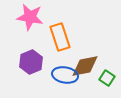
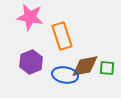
orange rectangle: moved 2 px right, 1 px up
green square: moved 10 px up; rotated 28 degrees counterclockwise
